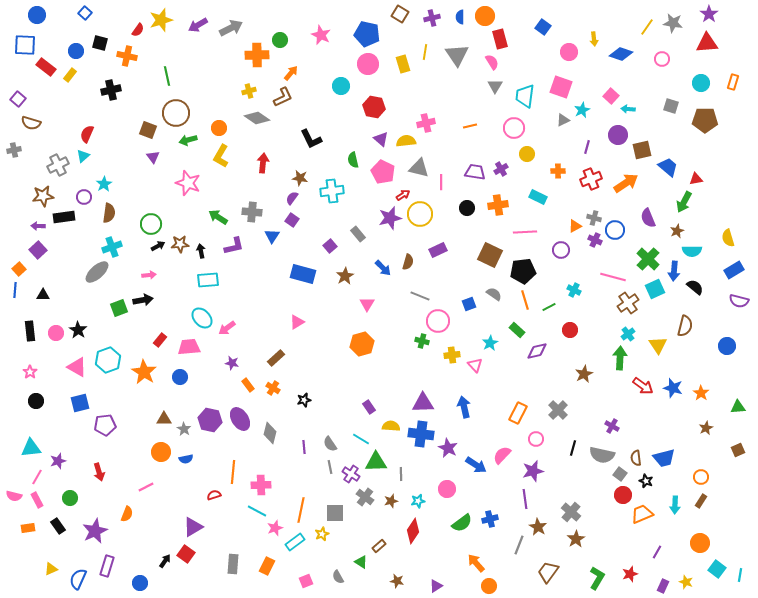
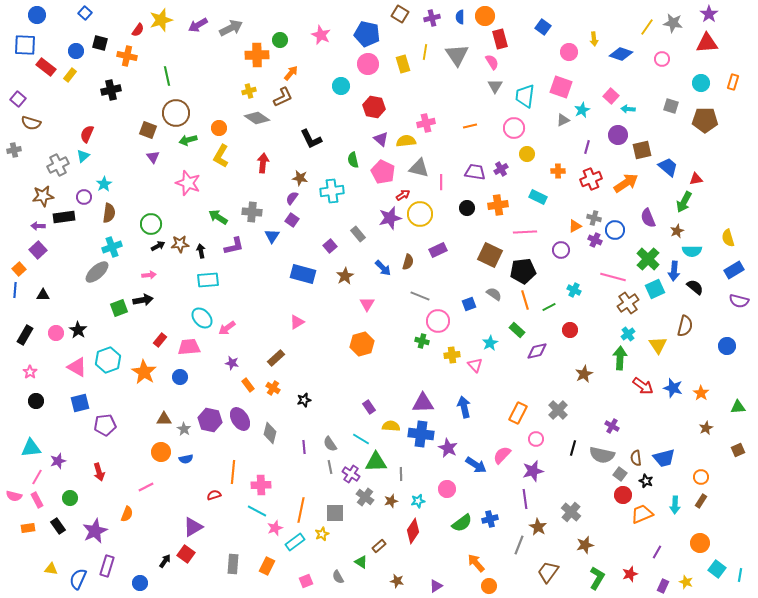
black rectangle at (30, 331): moved 5 px left, 4 px down; rotated 36 degrees clockwise
brown star at (576, 539): moved 9 px right, 6 px down; rotated 18 degrees clockwise
yellow triangle at (51, 569): rotated 32 degrees clockwise
